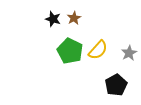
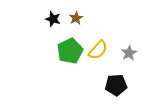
brown star: moved 2 px right
green pentagon: rotated 20 degrees clockwise
black pentagon: rotated 25 degrees clockwise
